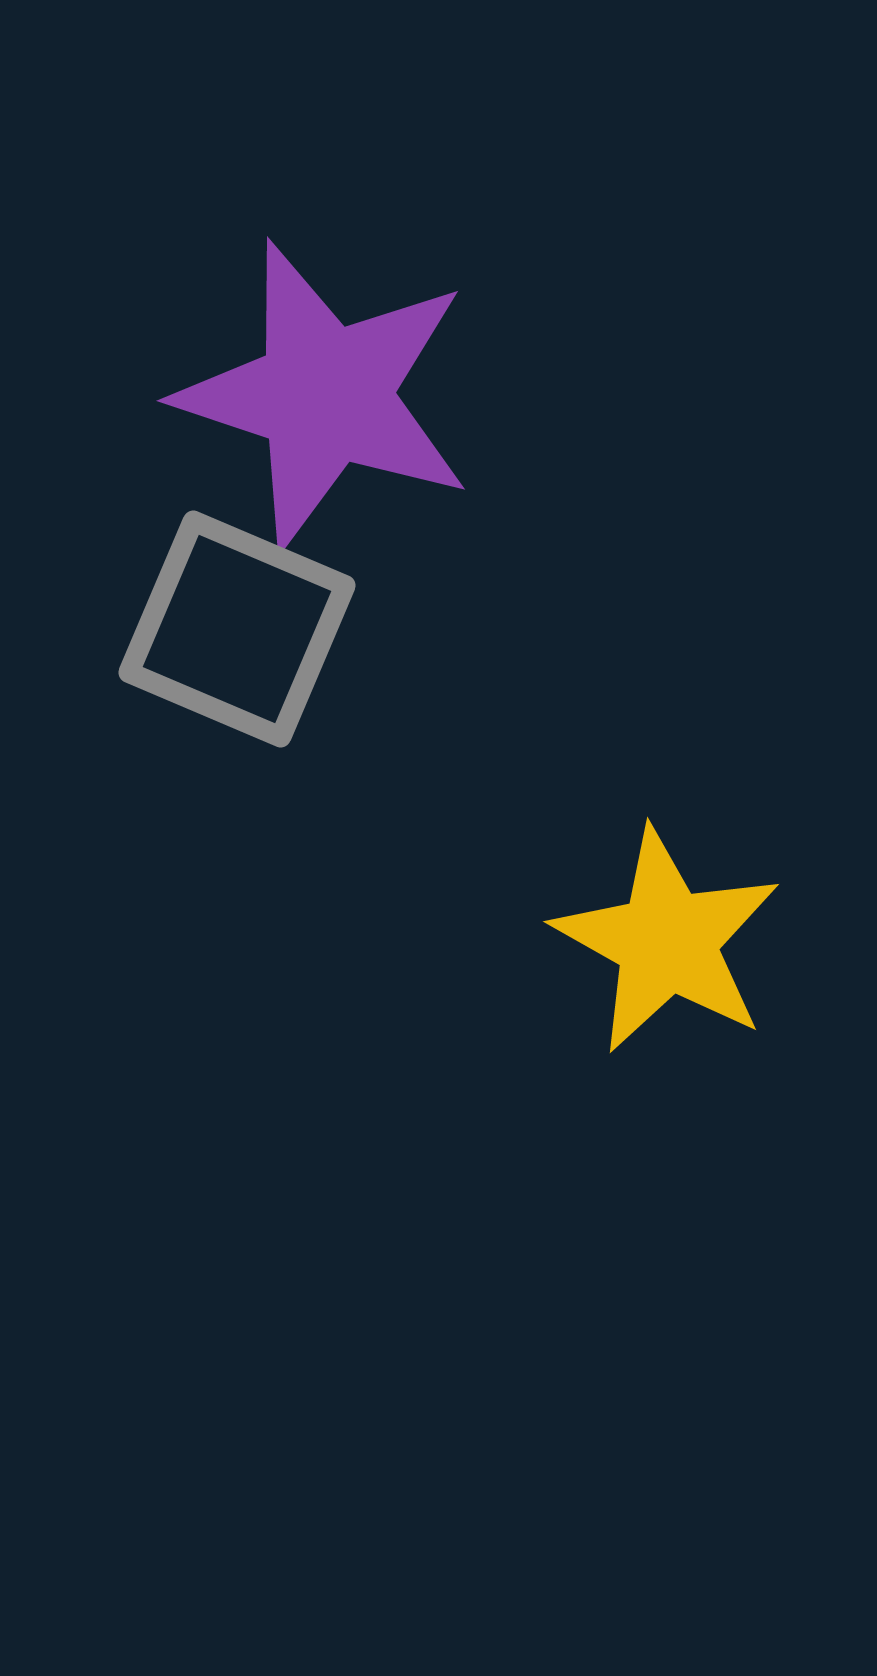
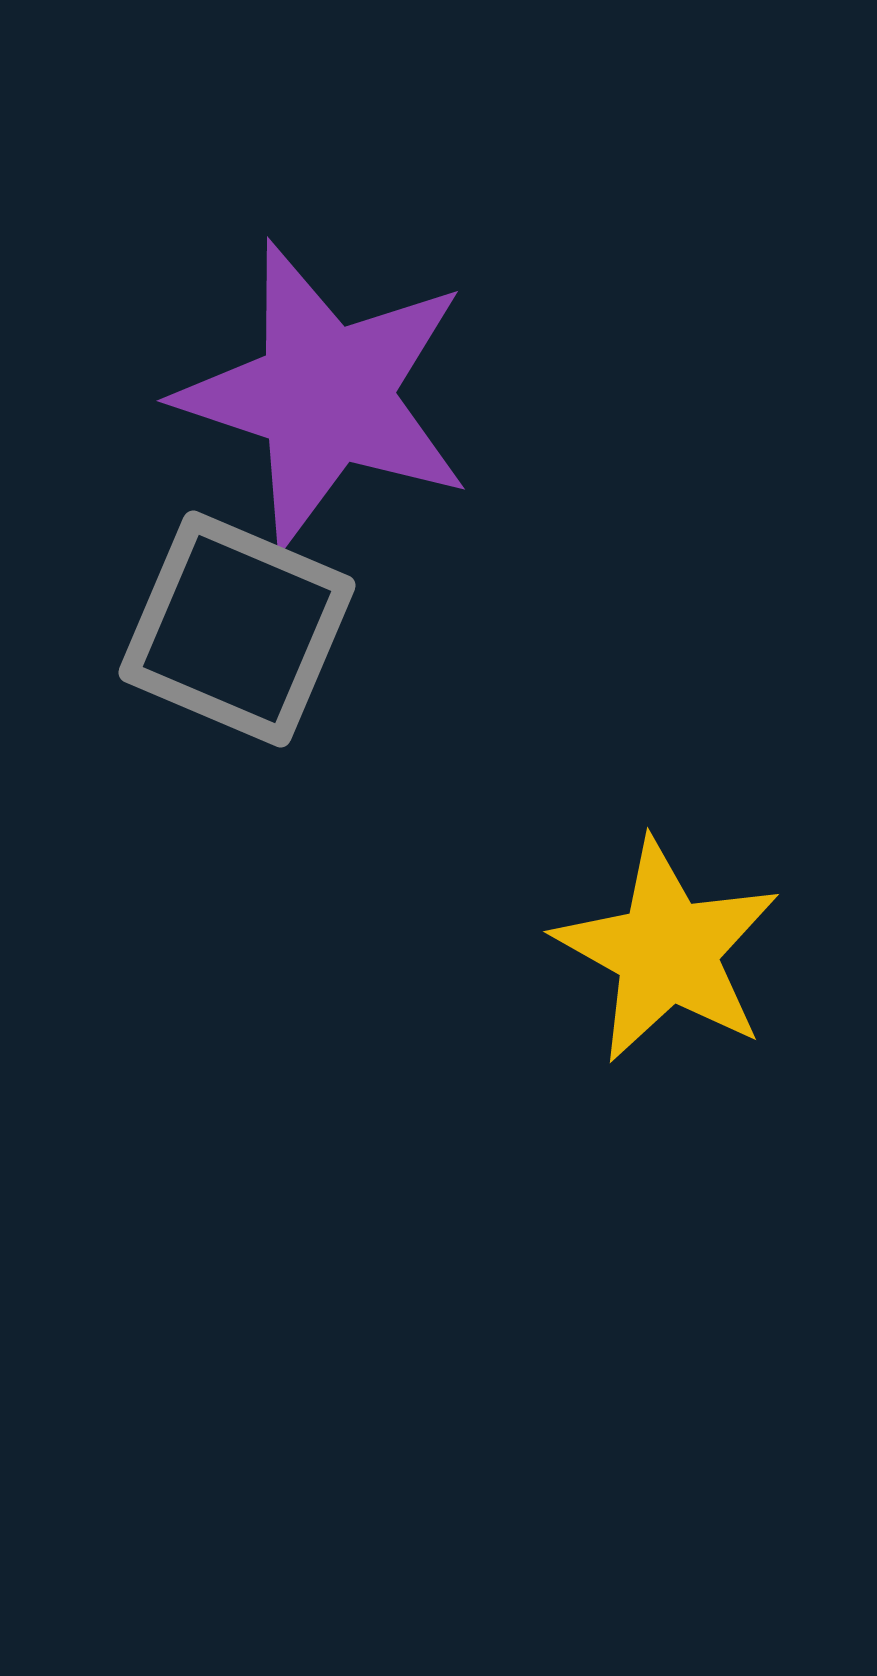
yellow star: moved 10 px down
